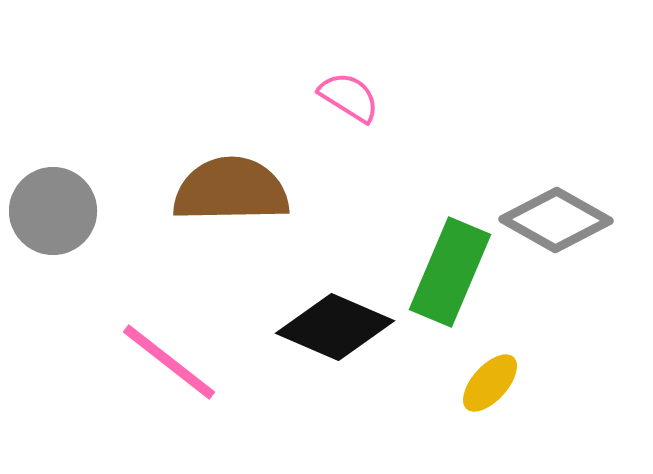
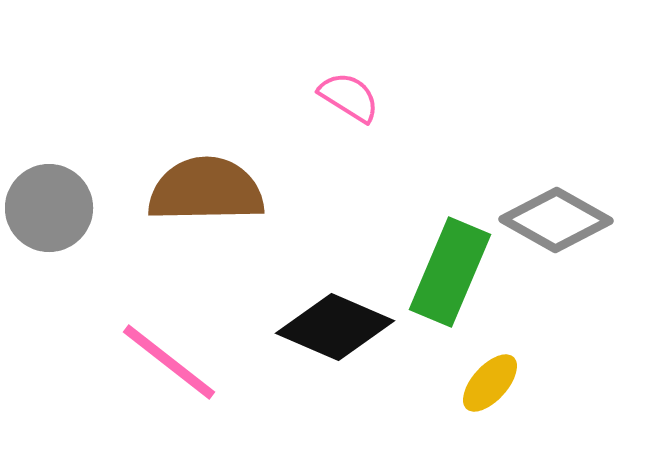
brown semicircle: moved 25 px left
gray circle: moved 4 px left, 3 px up
